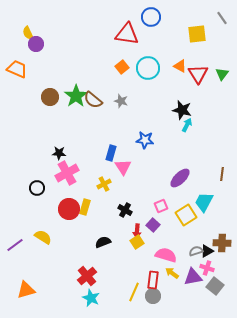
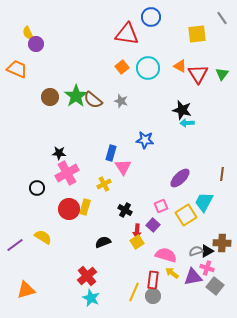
cyan arrow at (187, 125): moved 2 px up; rotated 120 degrees counterclockwise
